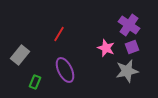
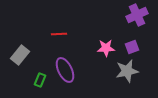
purple cross: moved 8 px right, 10 px up; rotated 30 degrees clockwise
red line: rotated 56 degrees clockwise
pink star: rotated 24 degrees counterclockwise
green rectangle: moved 5 px right, 2 px up
